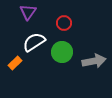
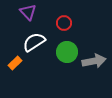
purple triangle: rotated 18 degrees counterclockwise
green circle: moved 5 px right
